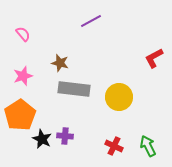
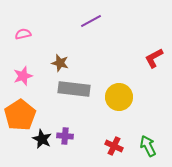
pink semicircle: rotated 63 degrees counterclockwise
